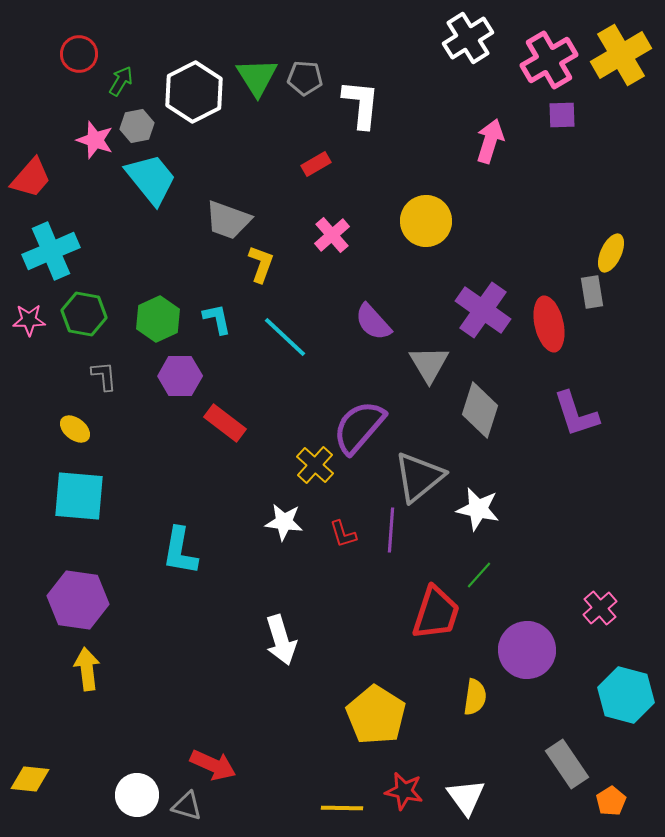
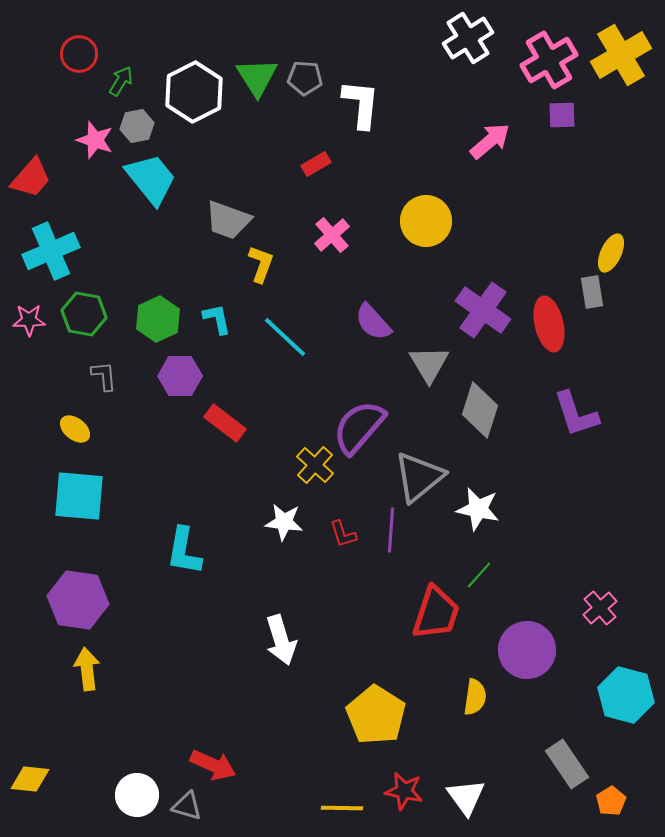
pink arrow at (490, 141): rotated 33 degrees clockwise
cyan L-shape at (180, 551): moved 4 px right
